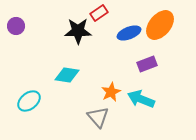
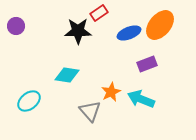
gray triangle: moved 8 px left, 6 px up
